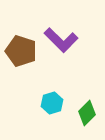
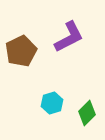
purple L-shape: moved 8 px right, 3 px up; rotated 72 degrees counterclockwise
brown pentagon: rotated 28 degrees clockwise
